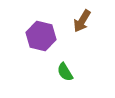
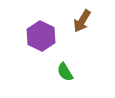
purple hexagon: rotated 12 degrees clockwise
